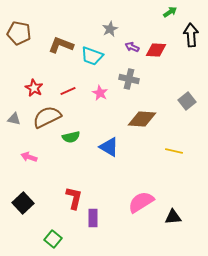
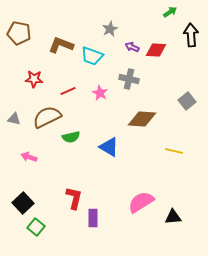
red star: moved 9 px up; rotated 24 degrees counterclockwise
green square: moved 17 px left, 12 px up
